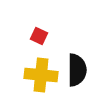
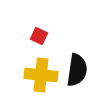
black semicircle: rotated 8 degrees clockwise
